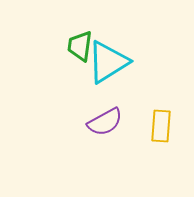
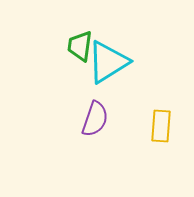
purple semicircle: moved 10 px left, 3 px up; rotated 42 degrees counterclockwise
